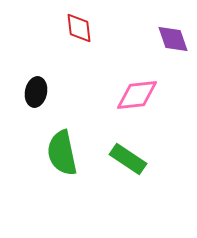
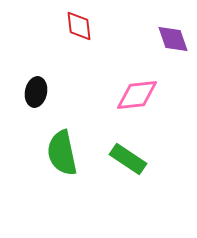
red diamond: moved 2 px up
